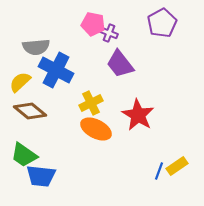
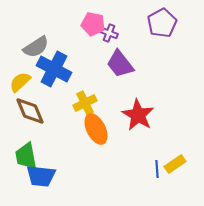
gray semicircle: rotated 28 degrees counterclockwise
blue cross: moved 2 px left, 1 px up
yellow cross: moved 6 px left
brown diamond: rotated 28 degrees clockwise
orange ellipse: rotated 36 degrees clockwise
green trapezoid: moved 2 px right, 1 px down; rotated 44 degrees clockwise
yellow rectangle: moved 2 px left, 2 px up
blue line: moved 2 px left, 2 px up; rotated 24 degrees counterclockwise
